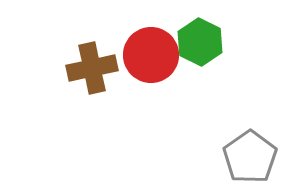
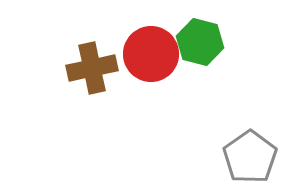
green hexagon: rotated 12 degrees counterclockwise
red circle: moved 1 px up
